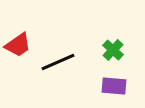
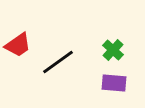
black line: rotated 12 degrees counterclockwise
purple rectangle: moved 3 px up
